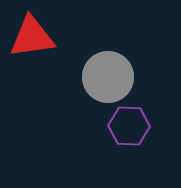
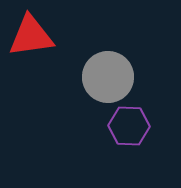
red triangle: moved 1 px left, 1 px up
